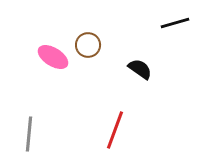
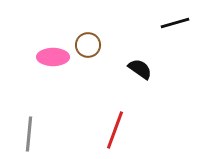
pink ellipse: rotated 32 degrees counterclockwise
